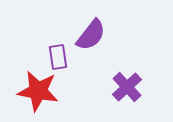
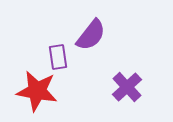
red star: moved 1 px left
